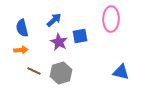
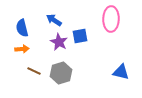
blue arrow: rotated 105 degrees counterclockwise
orange arrow: moved 1 px right, 1 px up
